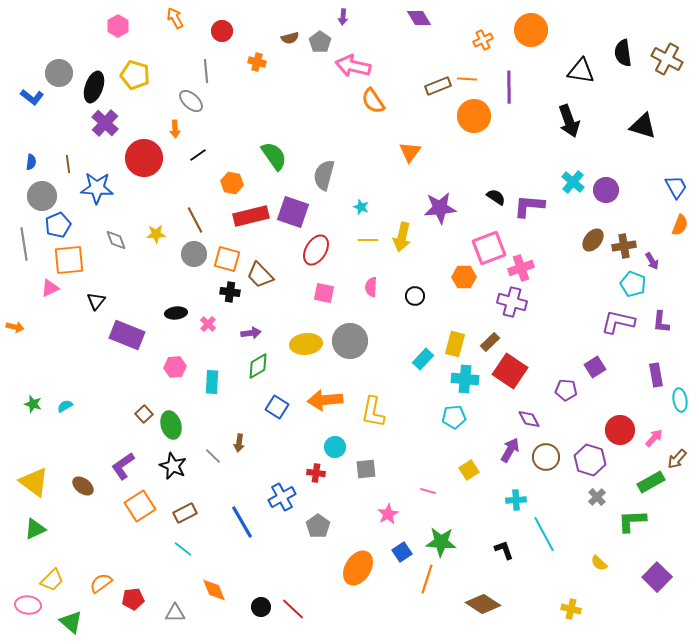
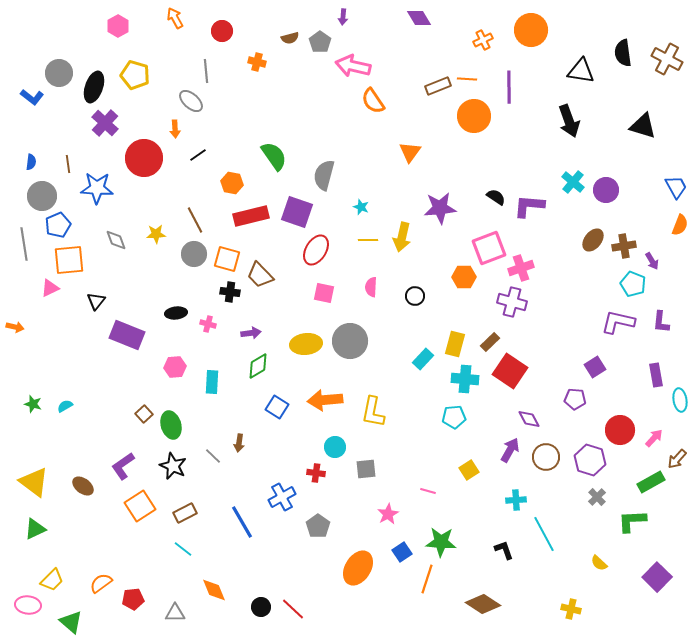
purple square at (293, 212): moved 4 px right
pink cross at (208, 324): rotated 28 degrees counterclockwise
purple pentagon at (566, 390): moved 9 px right, 9 px down
